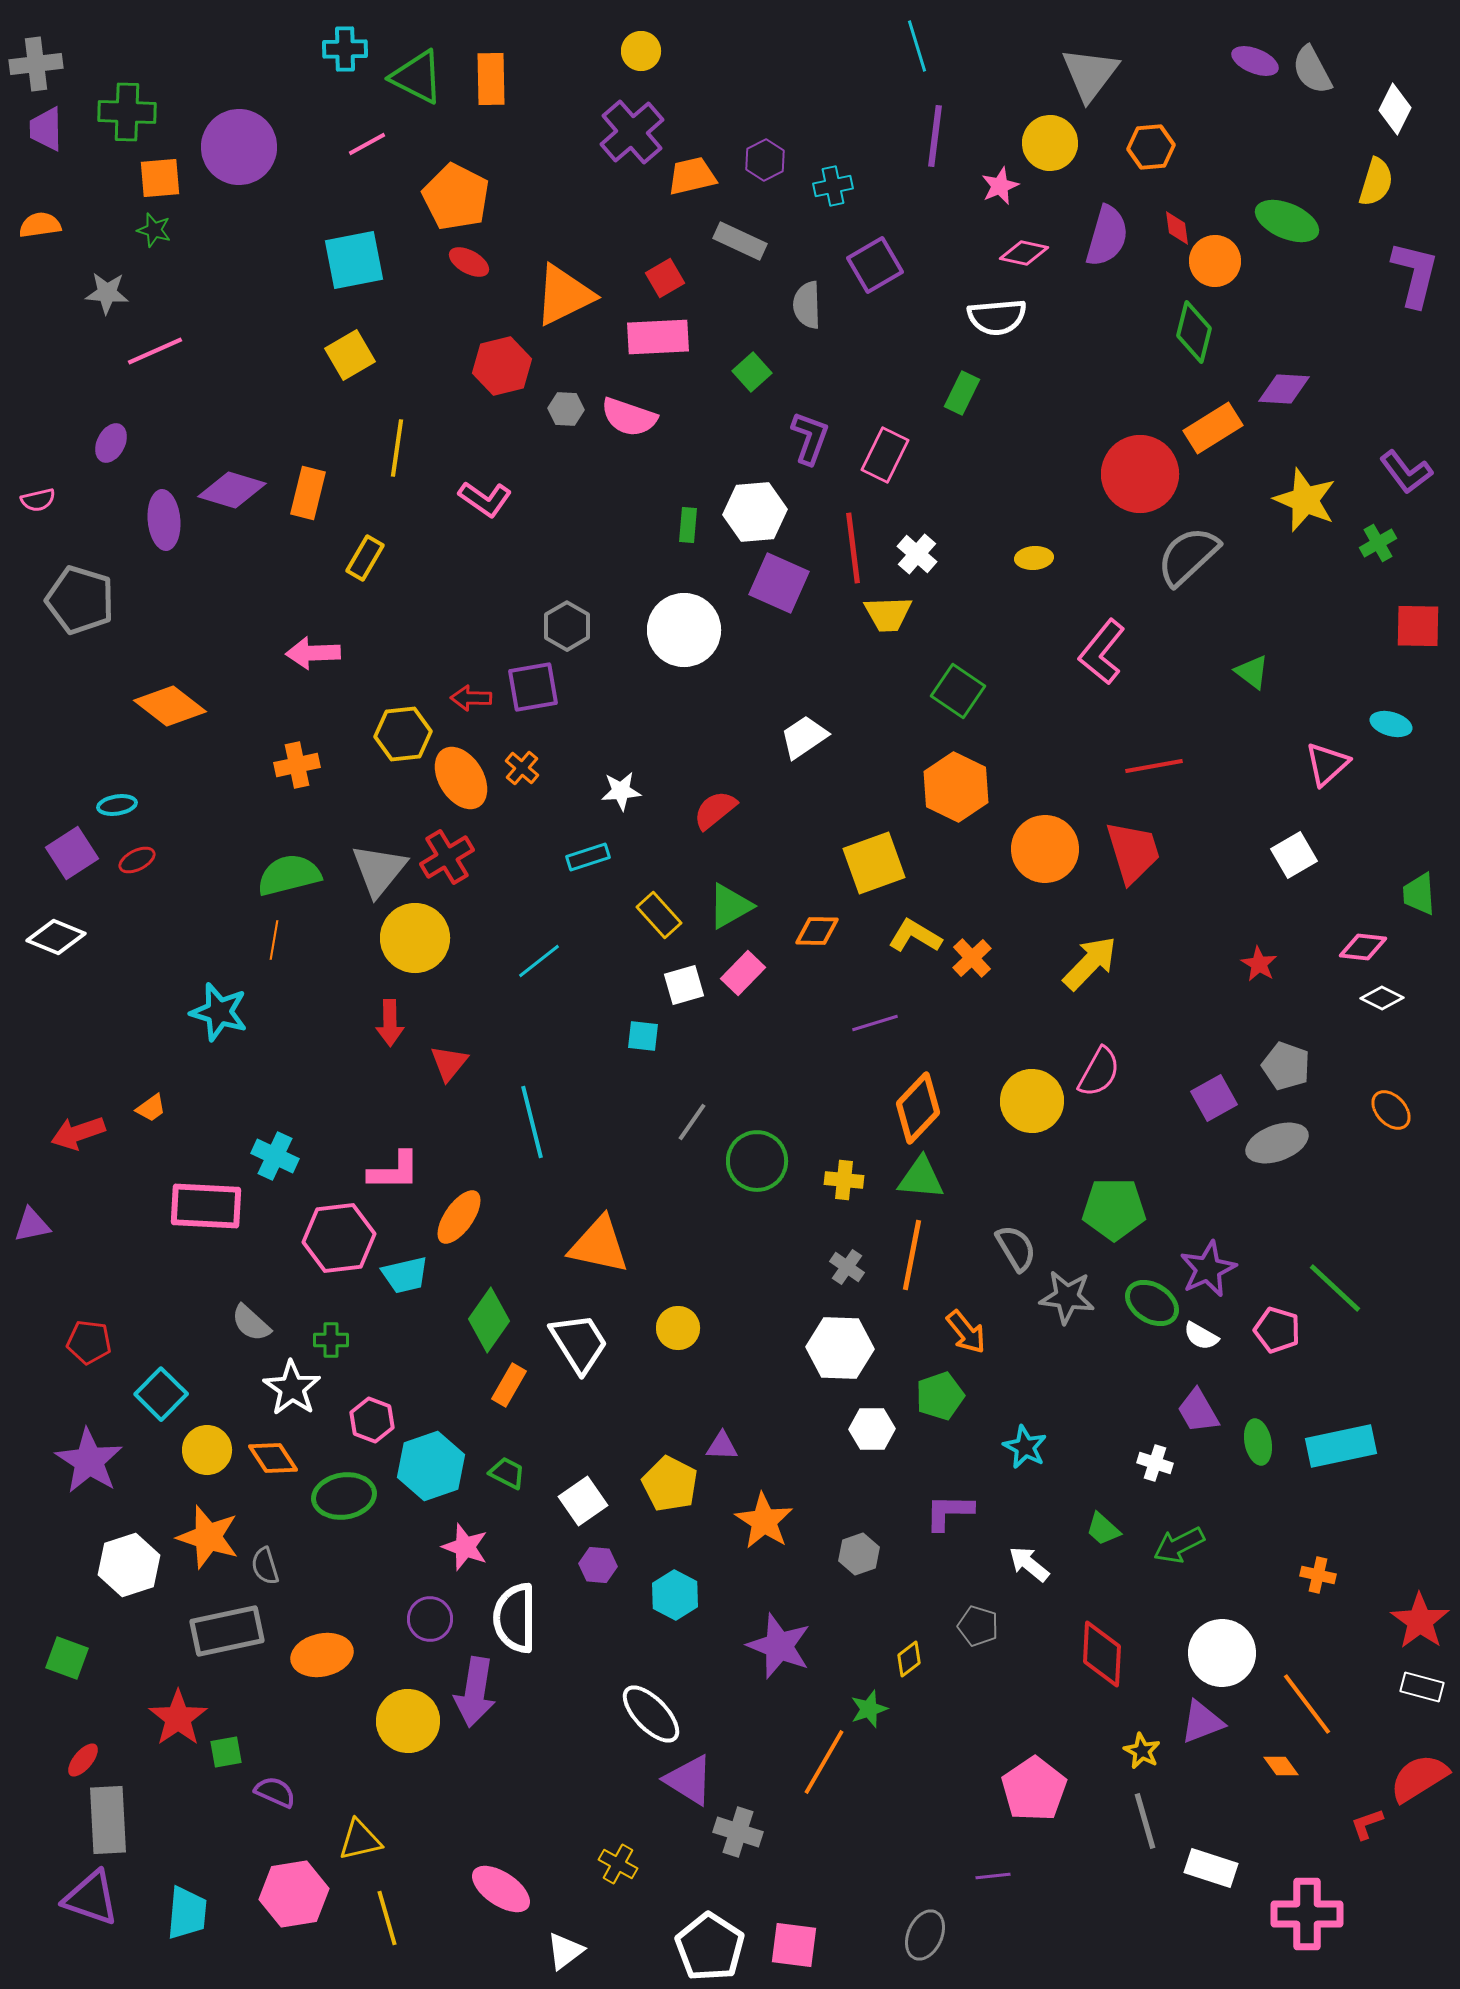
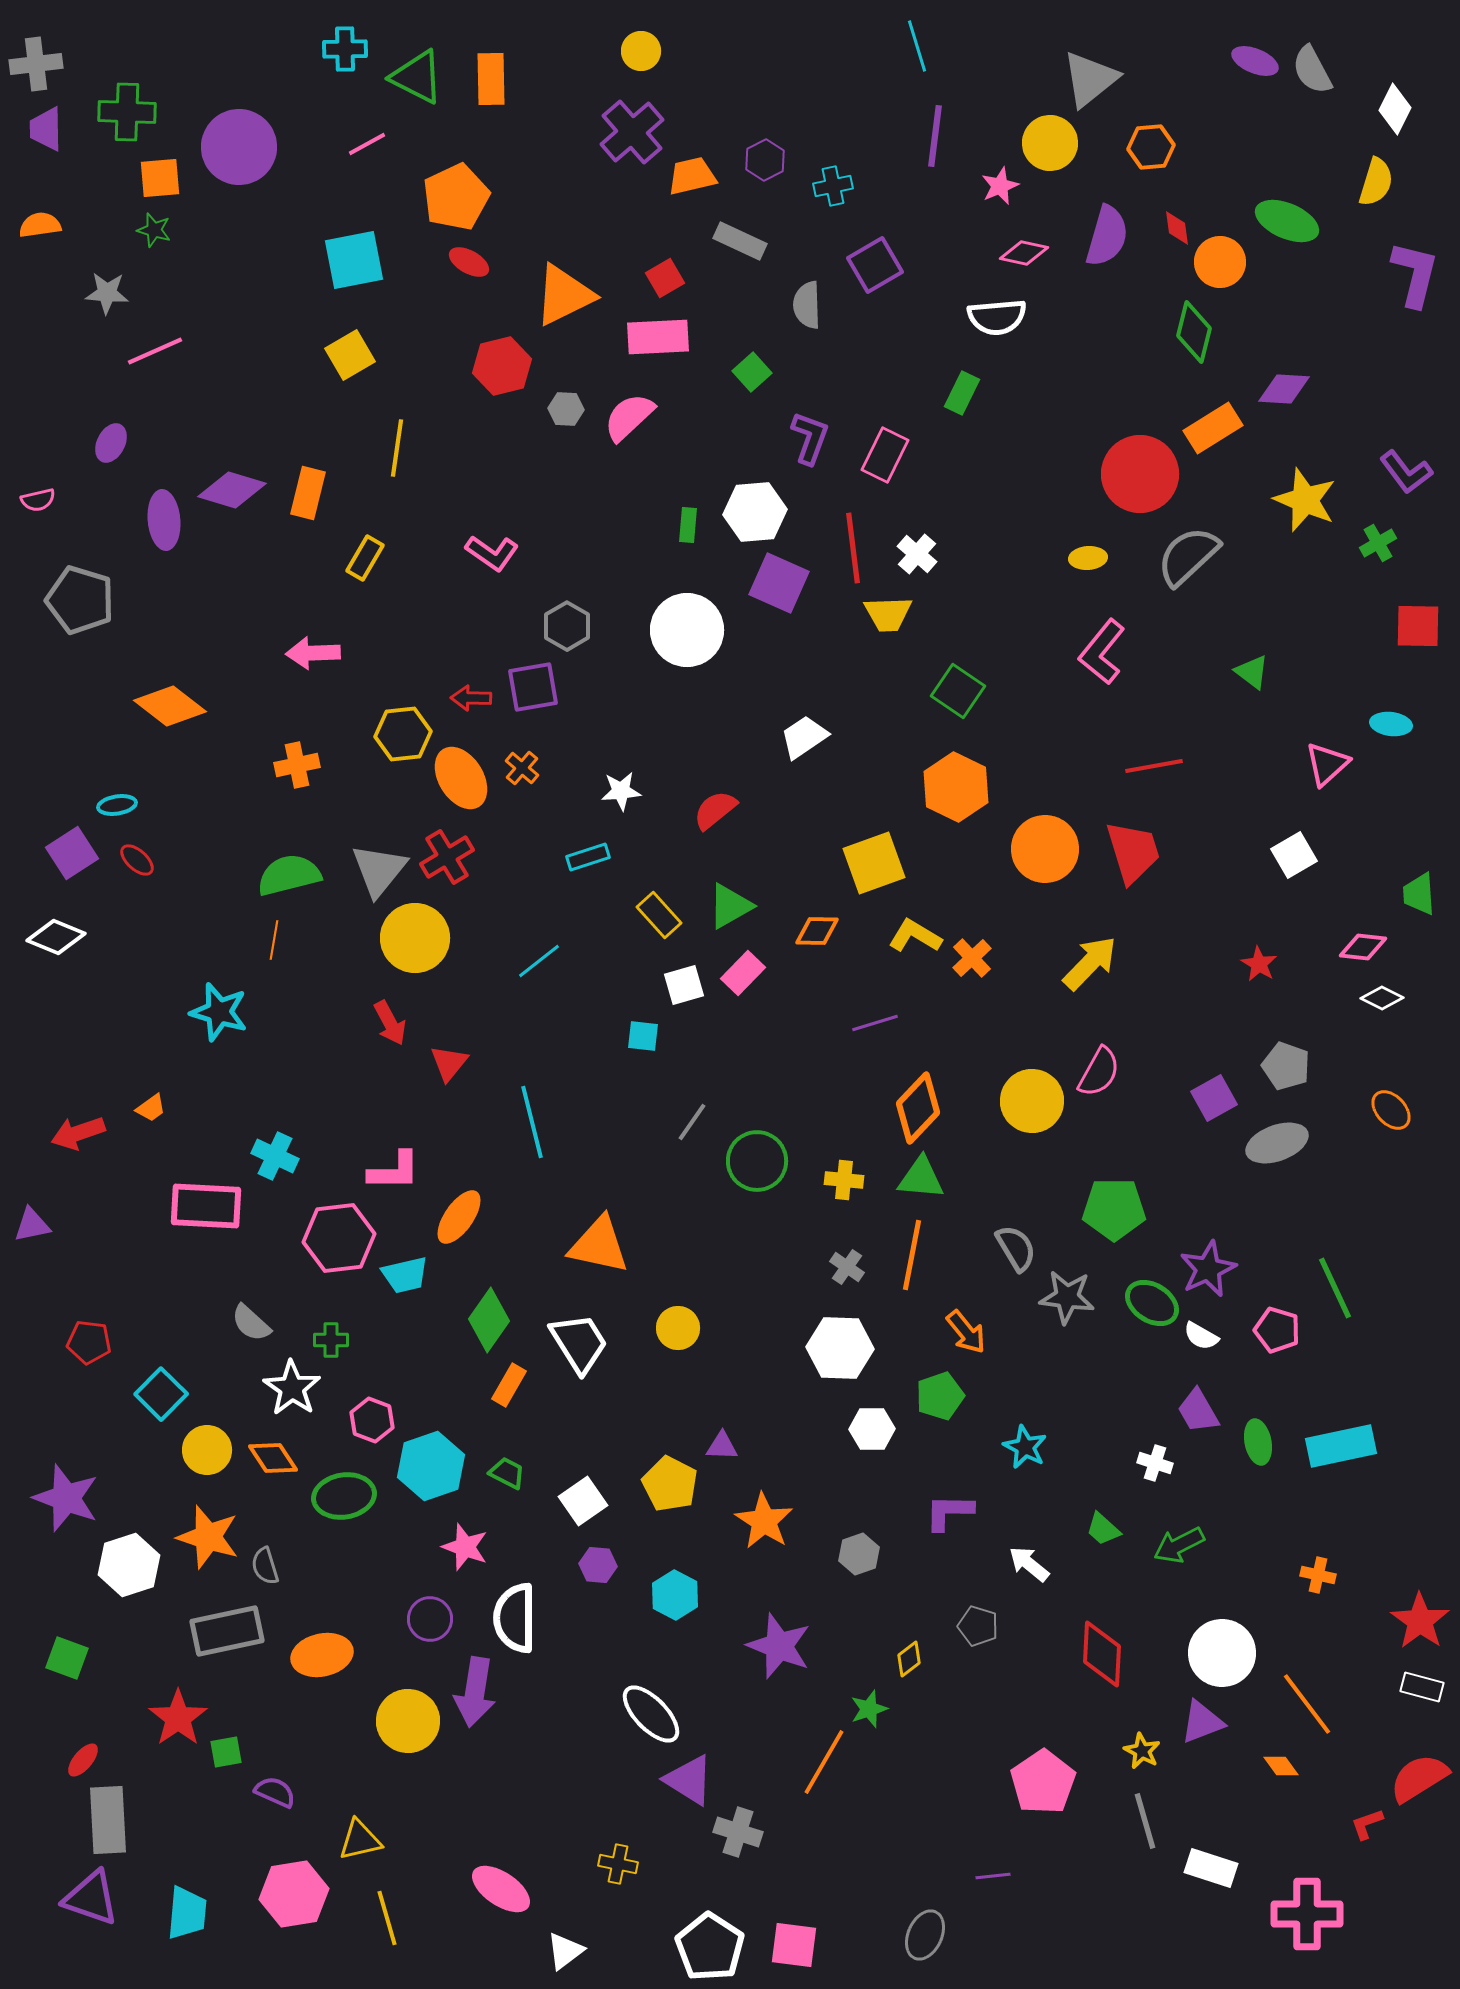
gray triangle at (1090, 74): moved 5 px down; rotated 14 degrees clockwise
orange pentagon at (456, 197): rotated 20 degrees clockwise
orange circle at (1215, 261): moved 5 px right, 1 px down
pink semicircle at (629, 417): rotated 118 degrees clockwise
pink L-shape at (485, 499): moved 7 px right, 54 px down
yellow ellipse at (1034, 558): moved 54 px right
white circle at (684, 630): moved 3 px right
cyan ellipse at (1391, 724): rotated 9 degrees counterclockwise
red ellipse at (137, 860): rotated 69 degrees clockwise
red arrow at (390, 1023): rotated 27 degrees counterclockwise
green line at (1335, 1288): rotated 22 degrees clockwise
purple star at (89, 1461): moved 23 px left, 37 px down; rotated 12 degrees counterclockwise
pink pentagon at (1034, 1789): moved 9 px right, 7 px up
yellow cross at (618, 1864): rotated 18 degrees counterclockwise
